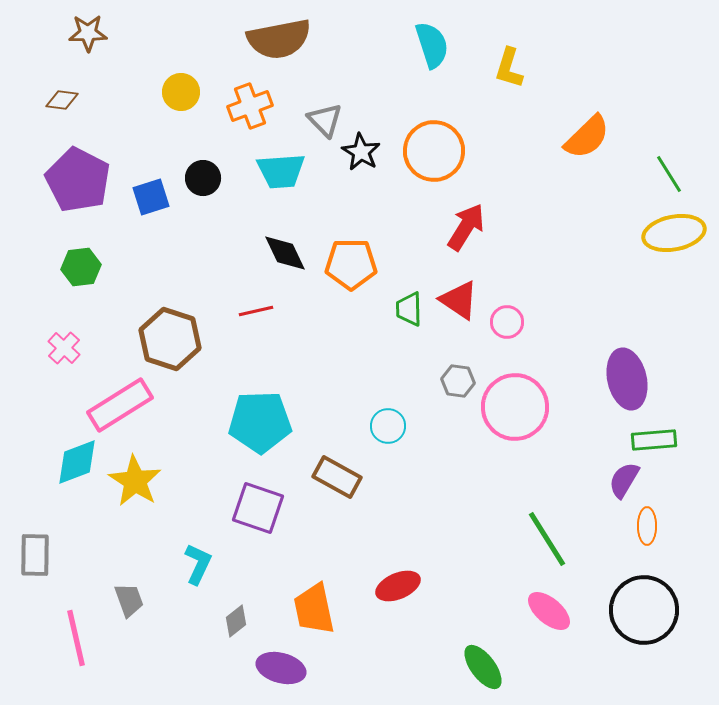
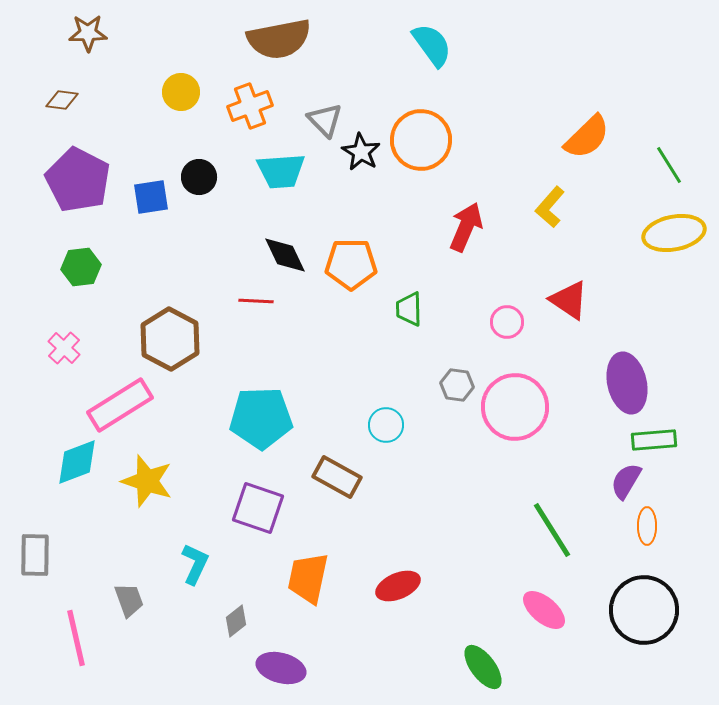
cyan semicircle at (432, 45): rotated 18 degrees counterclockwise
yellow L-shape at (509, 68): moved 41 px right, 139 px down; rotated 24 degrees clockwise
orange circle at (434, 151): moved 13 px left, 11 px up
green line at (669, 174): moved 9 px up
black circle at (203, 178): moved 4 px left, 1 px up
blue square at (151, 197): rotated 9 degrees clockwise
red arrow at (466, 227): rotated 9 degrees counterclockwise
black diamond at (285, 253): moved 2 px down
red triangle at (459, 300): moved 110 px right
red line at (256, 311): moved 10 px up; rotated 16 degrees clockwise
brown hexagon at (170, 339): rotated 10 degrees clockwise
purple ellipse at (627, 379): moved 4 px down
gray hexagon at (458, 381): moved 1 px left, 4 px down
cyan pentagon at (260, 422): moved 1 px right, 4 px up
cyan circle at (388, 426): moved 2 px left, 1 px up
purple semicircle at (624, 480): moved 2 px right, 1 px down
yellow star at (135, 481): moved 12 px right; rotated 14 degrees counterclockwise
green line at (547, 539): moved 5 px right, 9 px up
cyan L-shape at (198, 564): moved 3 px left
orange trapezoid at (314, 609): moved 6 px left, 31 px up; rotated 24 degrees clockwise
pink ellipse at (549, 611): moved 5 px left, 1 px up
